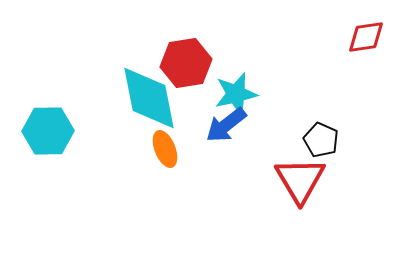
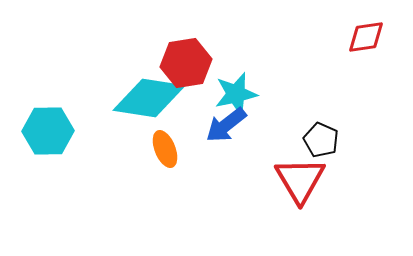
cyan diamond: rotated 70 degrees counterclockwise
